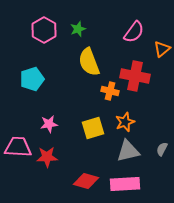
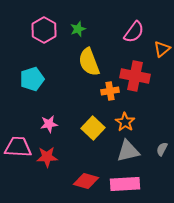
orange cross: rotated 24 degrees counterclockwise
orange star: rotated 18 degrees counterclockwise
yellow square: rotated 30 degrees counterclockwise
